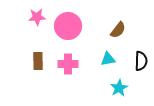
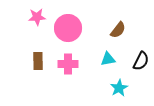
pink circle: moved 2 px down
black semicircle: rotated 24 degrees clockwise
